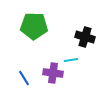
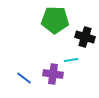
green pentagon: moved 21 px right, 6 px up
purple cross: moved 1 px down
blue line: rotated 21 degrees counterclockwise
